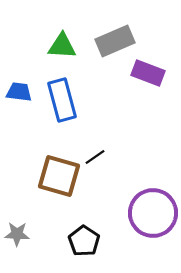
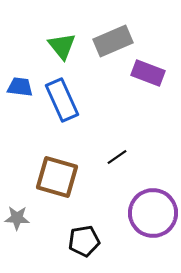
gray rectangle: moved 2 px left
green triangle: rotated 48 degrees clockwise
blue trapezoid: moved 1 px right, 5 px up
blue rectangle: rotated 9 degrees counterclockwise
black line: moved 22 px right
brown square: moved 2 px left, 1 px down
gray star: moved 16 px up
black pentagon: rotated 28 degrees clockwise
